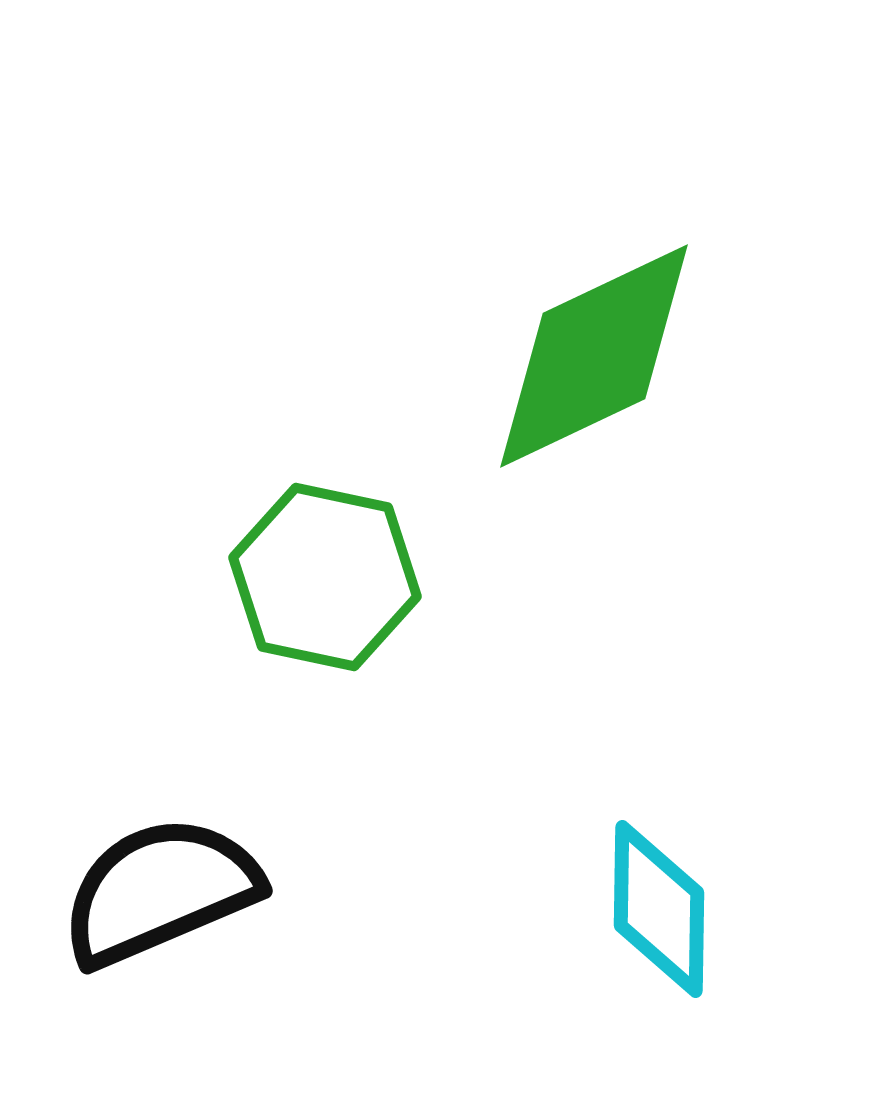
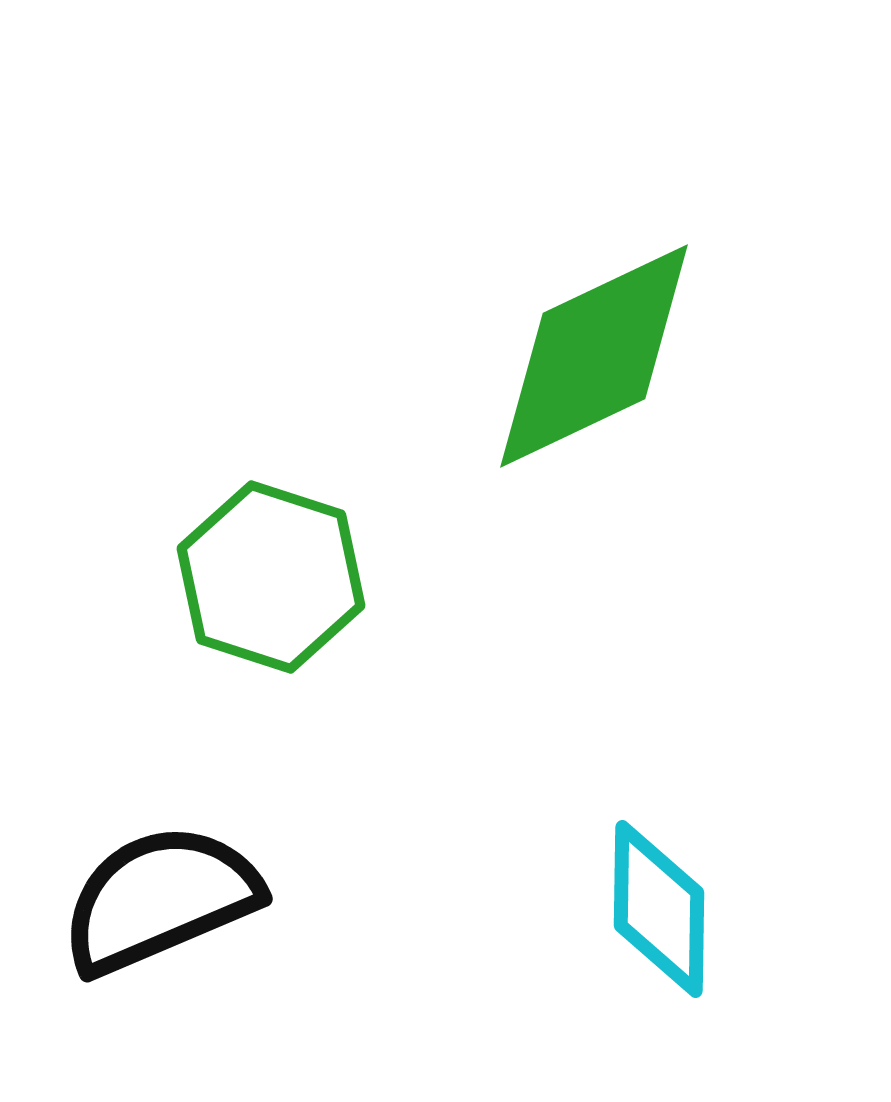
green hexagon: moved 54 px left; rotated 6 degrees clockwise
black semicircle: moved 8 px down
